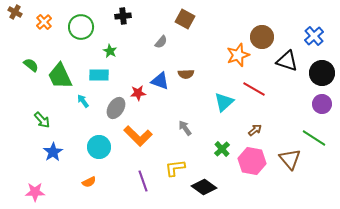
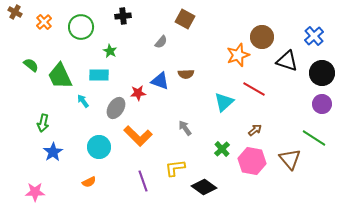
green arrow: moved 1 px right, 3 px down; rotated 54 degrees clockwise
